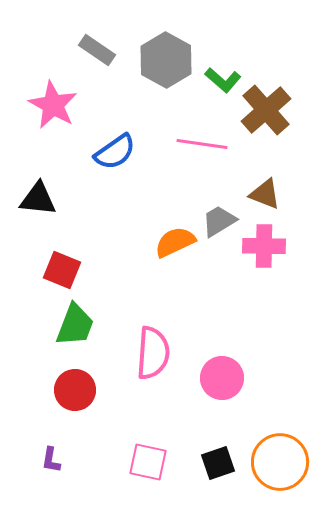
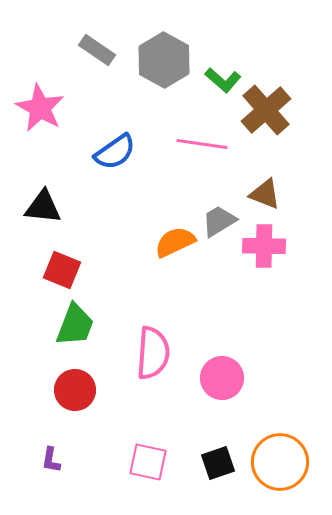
gray hexagon: moved 2 px left
pink star: moved 13 px left, 3 px down
black triangle: moved 5 px right, 8 px down
